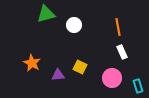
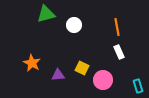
orange line: moved 1 px left
white rectangle: moved 3 px left
yellow square: moved 2 px right, 1 px down
pink circle: moved 9 px left, 2 px down
